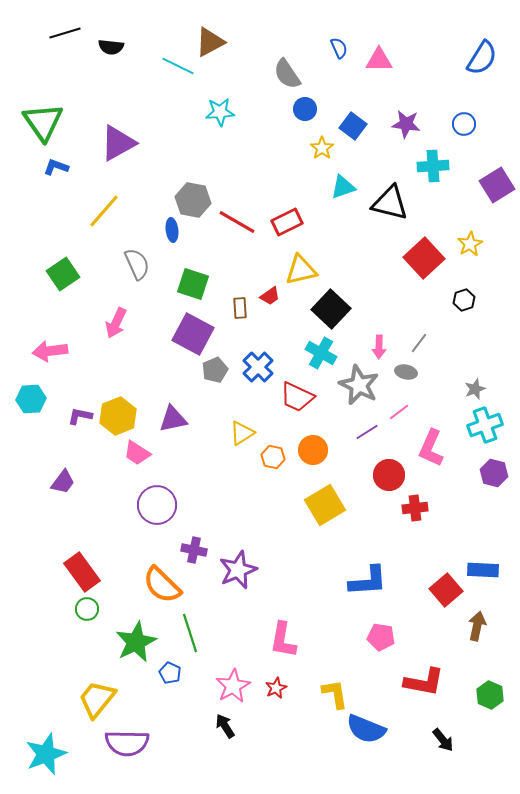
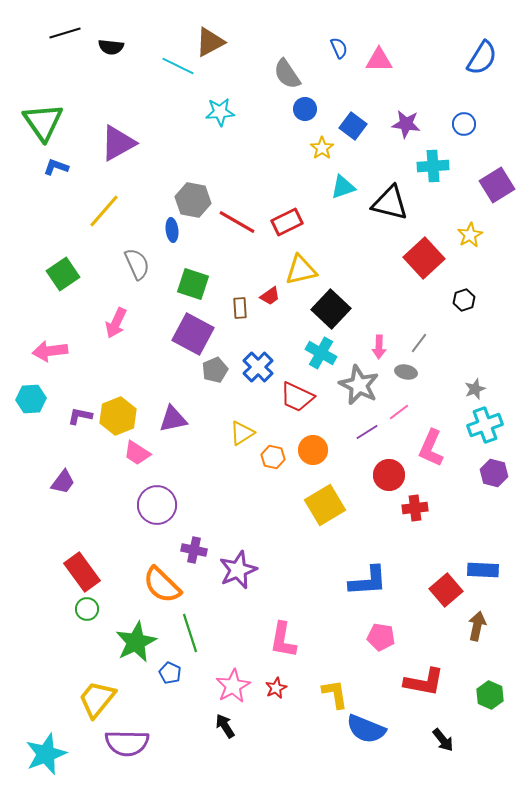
yellow star at (470, 244): moved 9 px up
